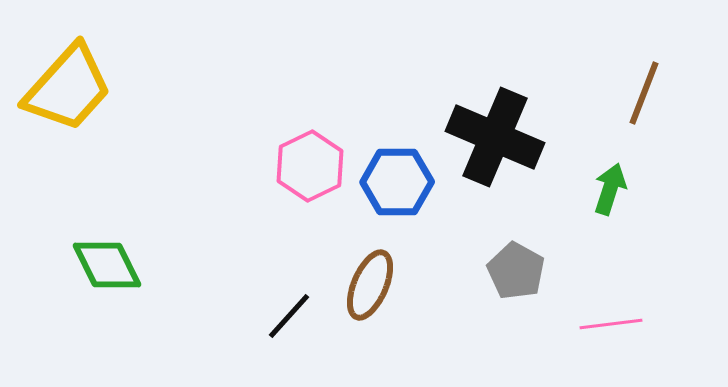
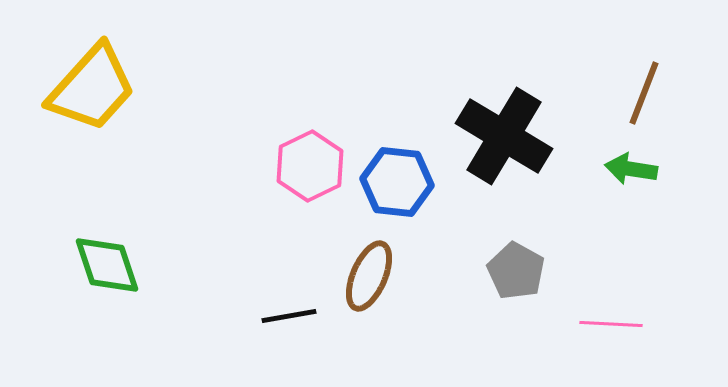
yellow trapezoid: moved 24 px right
black cross: moved 9 px right, 1 px up; rotated 8 degrees clockwise
blue hexagon: rotated 6 degrees clockwise
green arrow: moved 21 px right, 20 px up; rotated 99 degrees counterclockwise
green diamond: rotated 8 degrees clockwise
brown ellipse: moved 1 px left, 9 px up
black line: rotated 38 degrees clockwise
pink line: rotated 10 degrees clockwise
